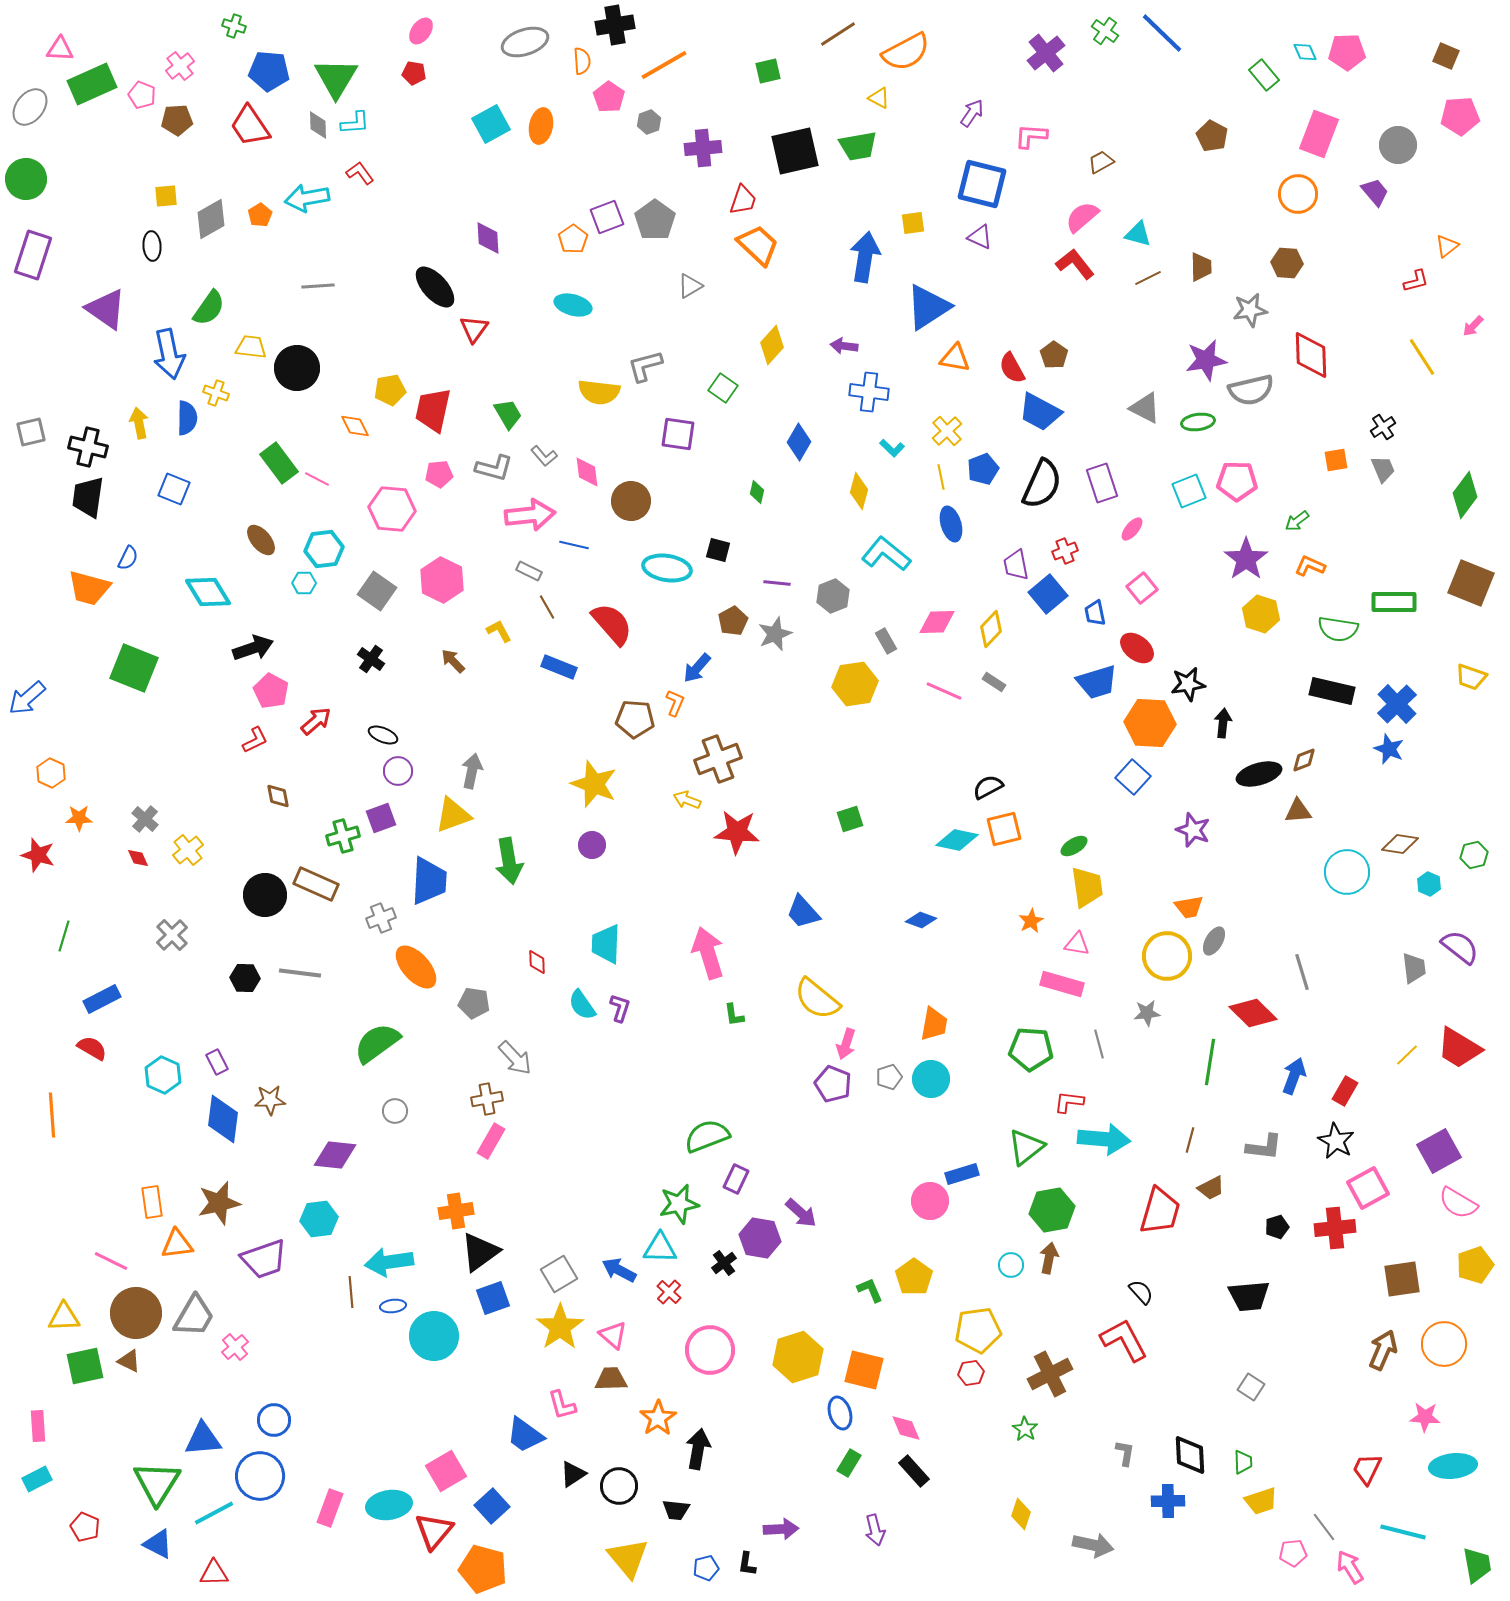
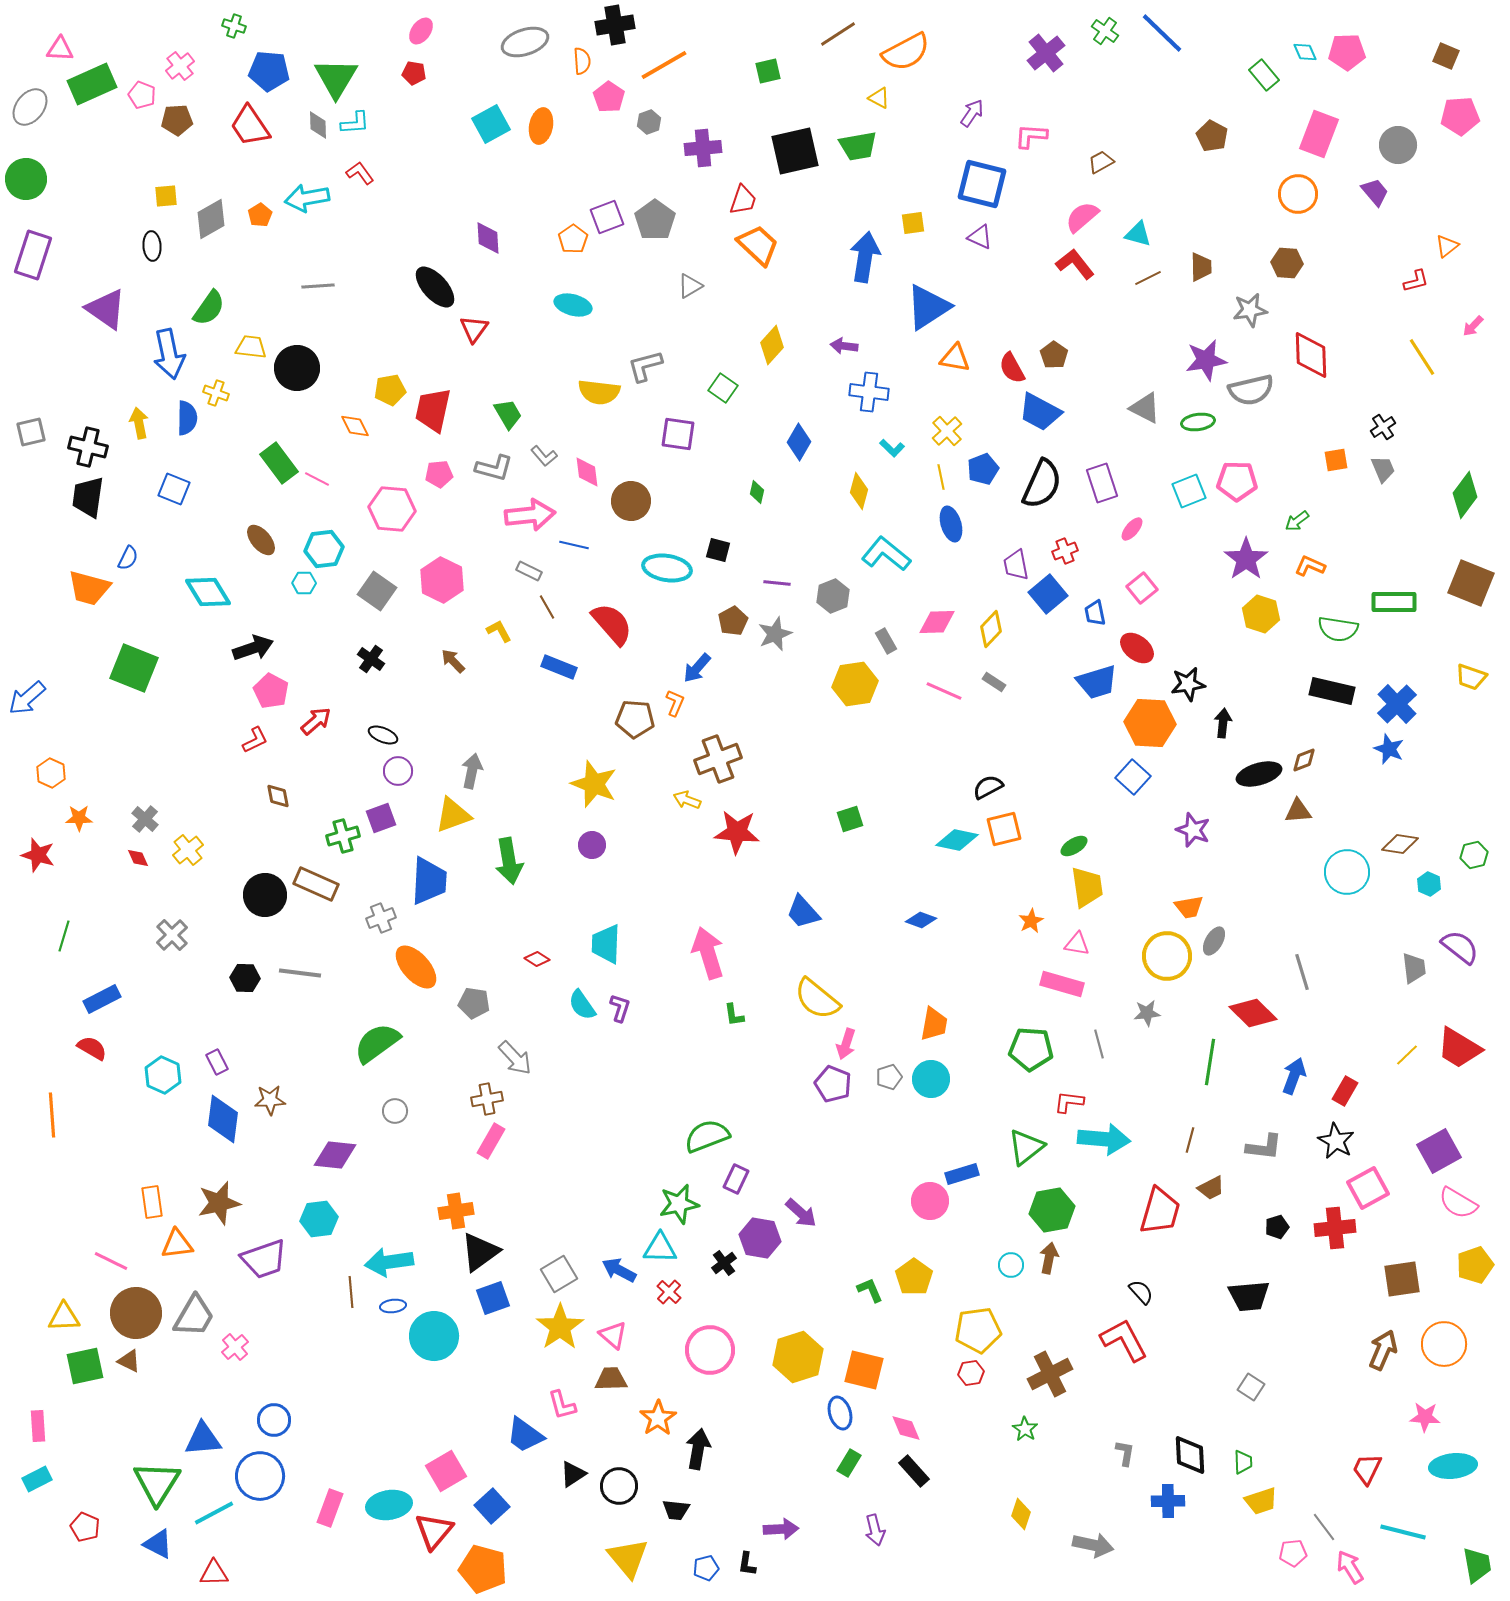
red diamond at (537, 962): moved 3 px up; rotated 55 degrees counterclockwise
